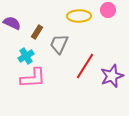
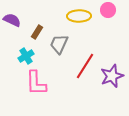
purple semicircle: moved 3 px up
pink L-shape: moved 3 px right, 5 px down; rotated 92 degrees clockwise
